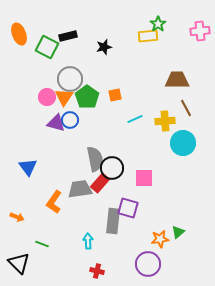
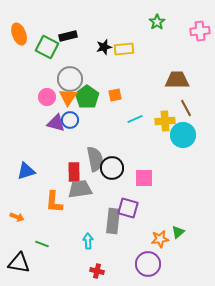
green star: moved 1 px left, 2 px up
yellow rectangle: moved 24 px left, 13 px down
orange triangle: moved 4 px right
cyan circle: moved 8 px up
blue triangle: moved 2 px left, 4 px down; rotated 48 degrees clockwise
red rectangle: moved 26 px left, 11 px up; rotated 42 degrees counterclockwise
orange L-shape: rotated 30 degrees counterclockwise
black triangle: rotated 35 degrees counterclockwise
